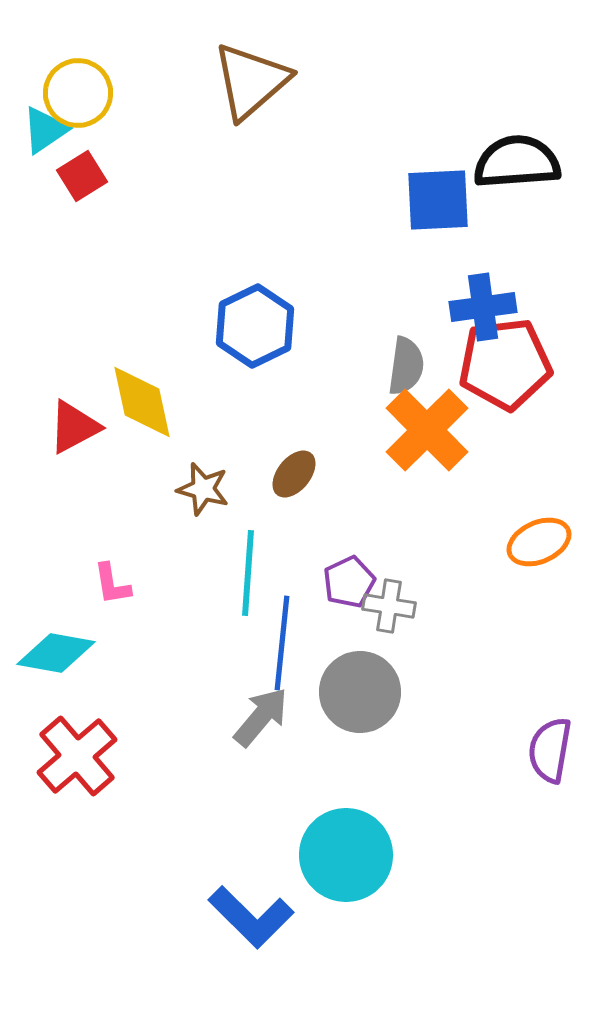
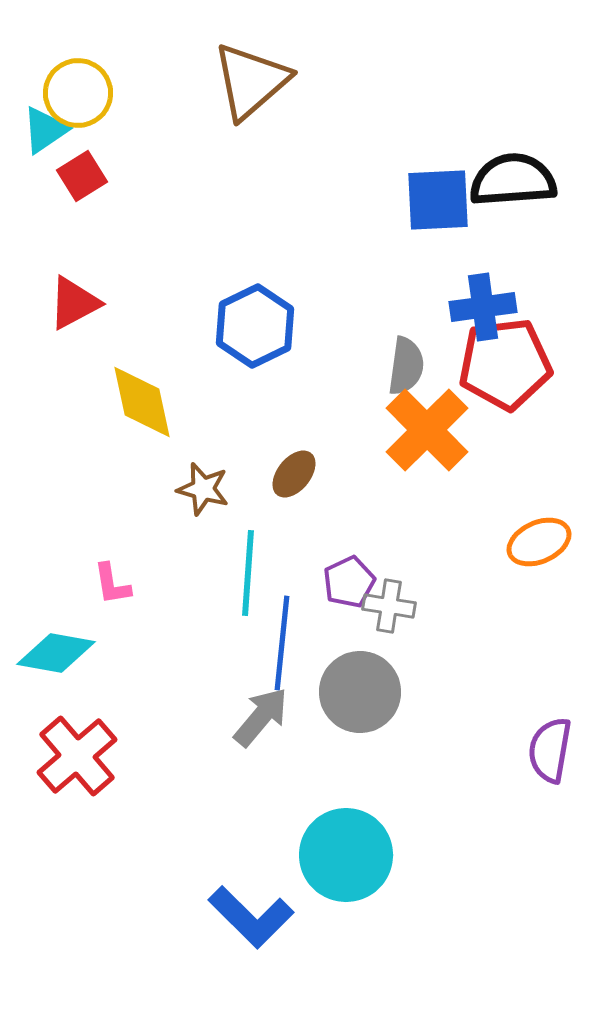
black semicircle: moved 4 px left, 18 px down
red triangle: moved 124 px up
